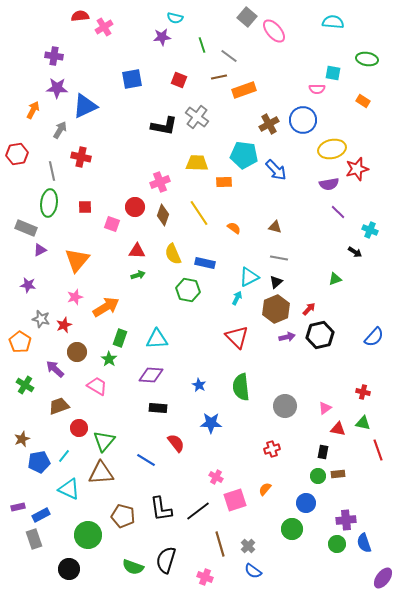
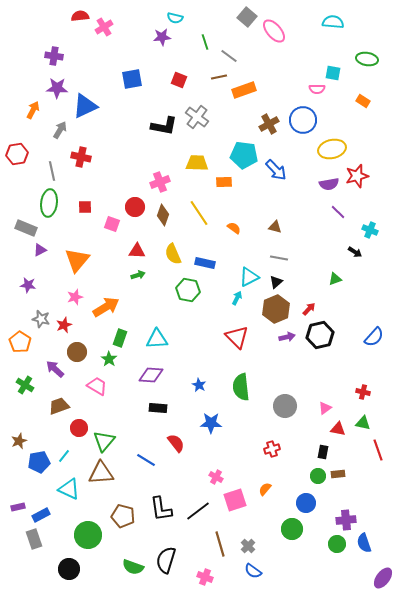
green line at (202, 45): moved 3 px right, 3 px up
red star at (357, 169): moved 7 px down
brown star at (22, 439): moved 3 px left, 2 px down
